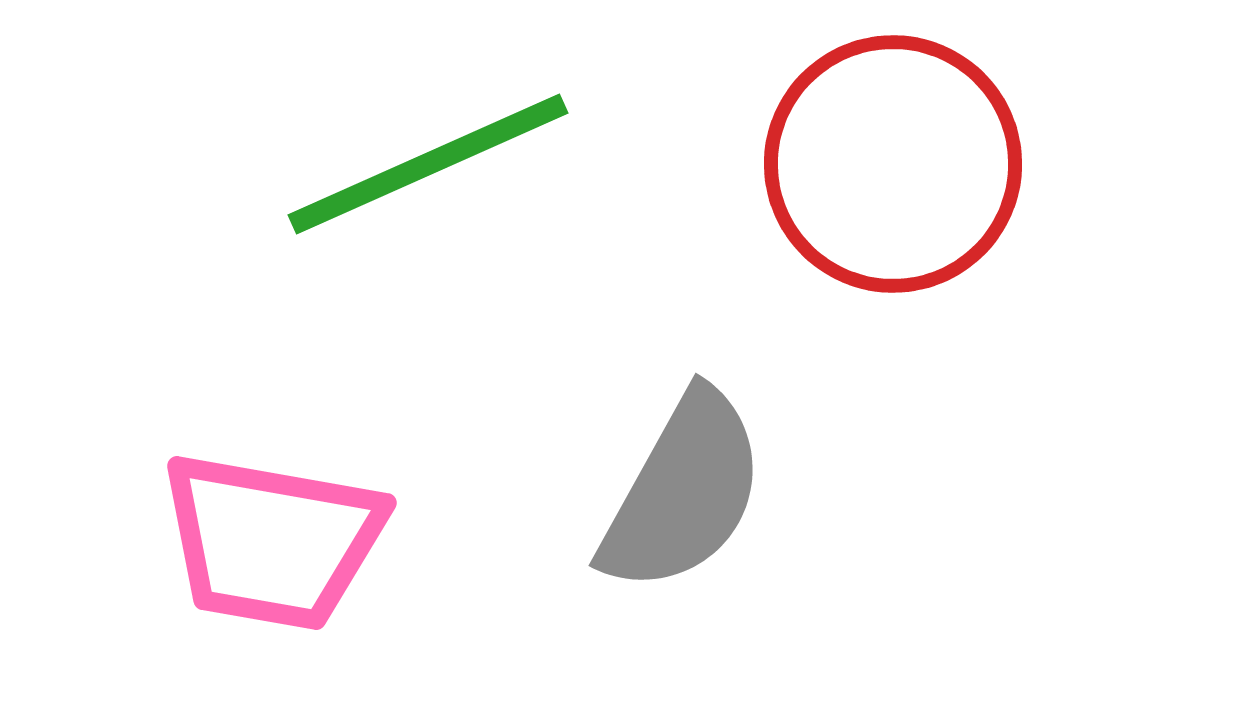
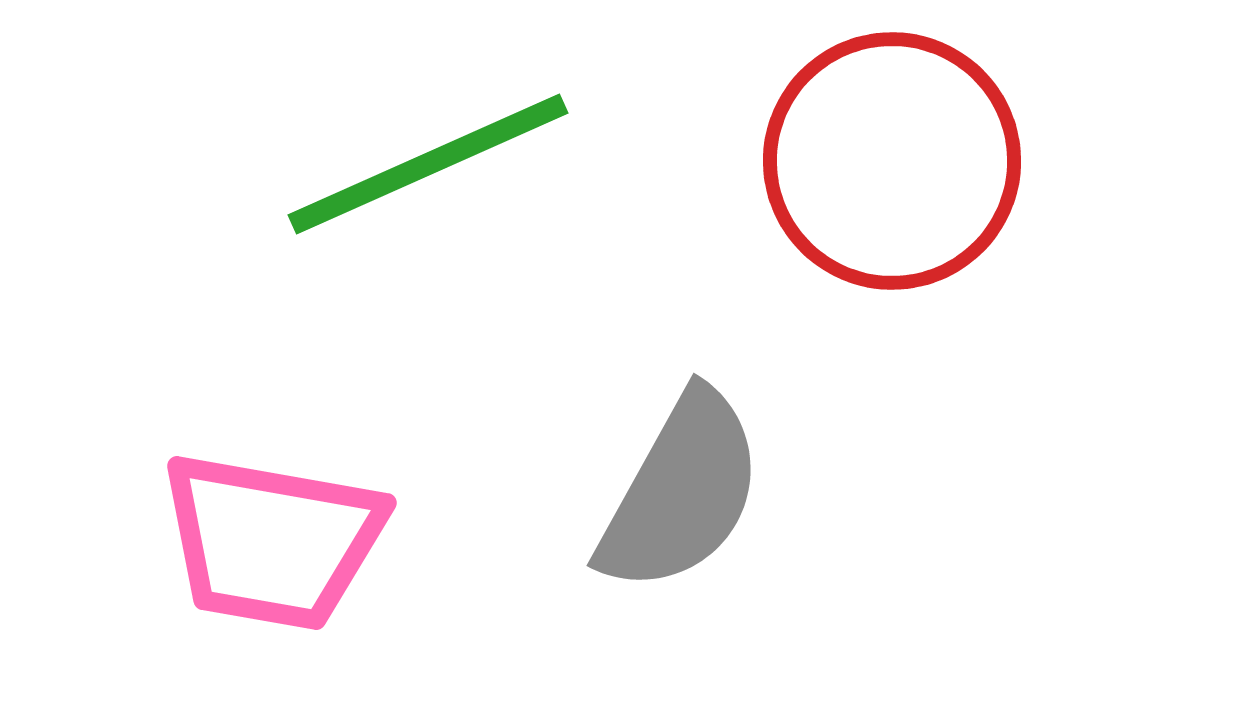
red circle: moved 1 px left, 3 px up
gray semicircle: moved 2 px left
